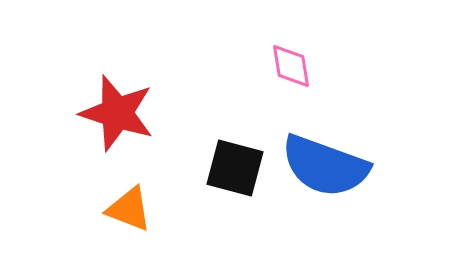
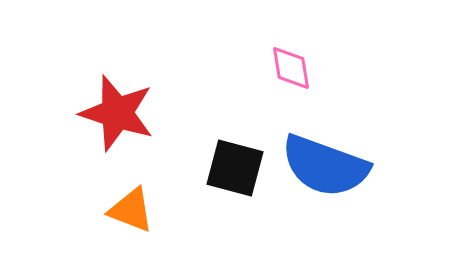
pink diamond: moved 2 px down
orange triangle: moved 2 px right, 1 px down
